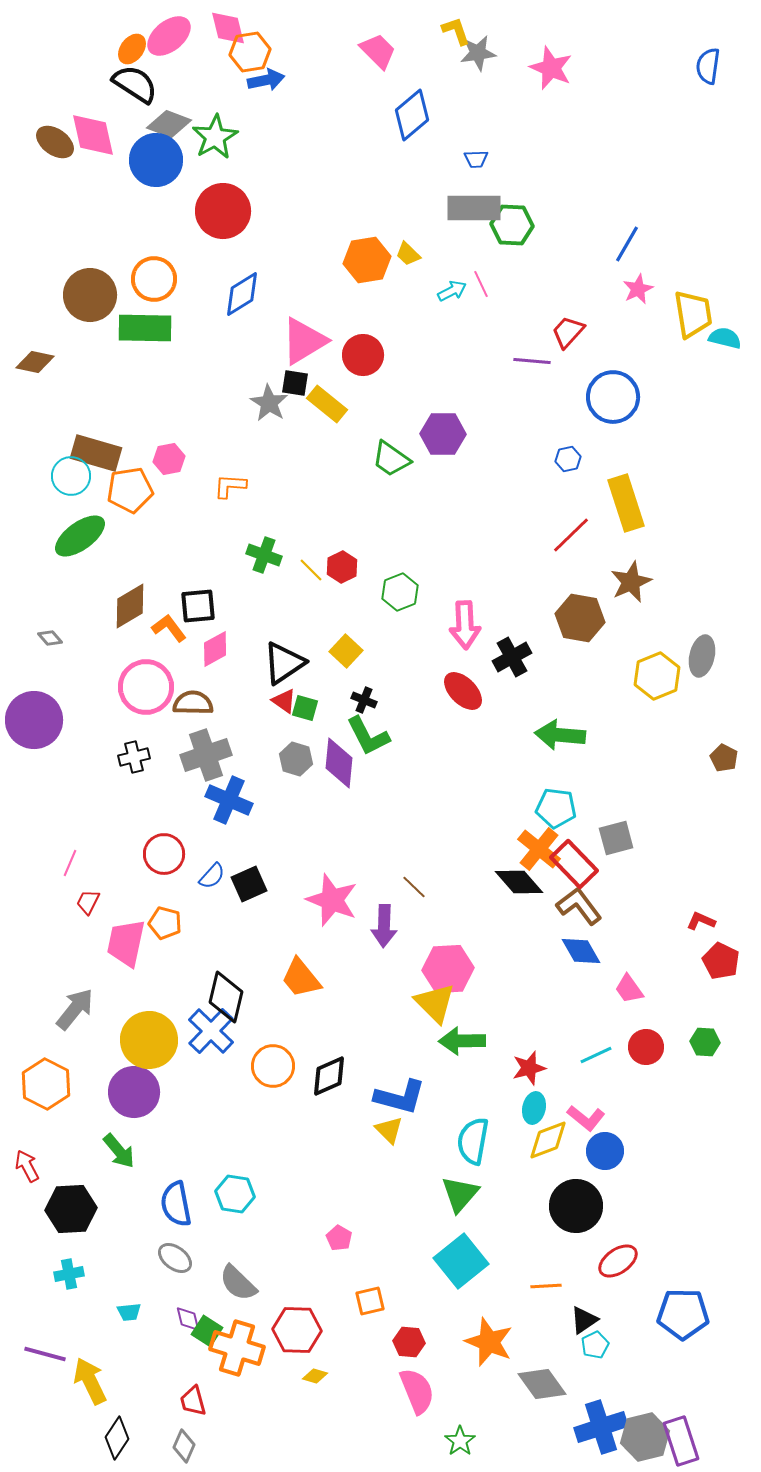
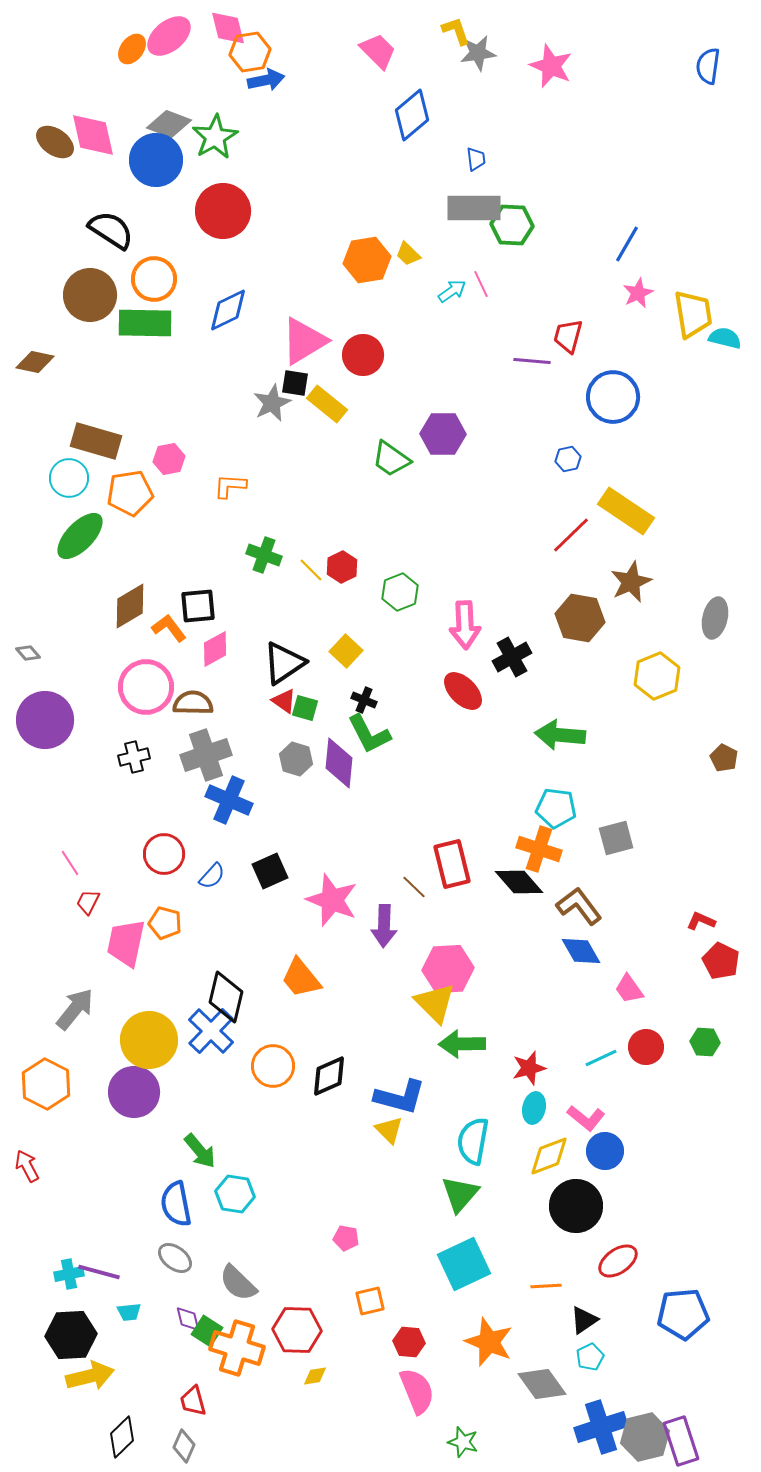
pink star at (551, 68): moved 2 px up
black semicircle at (135, 84): moved 24 px left, 146 px down
blue trapezoid at (476, 159): rotated 95 degrees counterclockwise
pink star at (638, 289): moved 4 px down
cyan arrow at (452, 291): rotated 8 degrees counterclockwise
blue diamond at (242, 294): moved 14 px left, 16 px down; rotated 6 degrees clockwise
green rectangle at (145, 328): moved 5 px up
red trapezoid at (568, 332): moved 4 px down; rotated 27 degrees counterclockwise
gray star at (269, 403): moved 3 px right; rotated 15 degrees clockwise
brown rectangle at (96, 453): moved 12 px up
cyan circle at (71, 476): moved 2 px left, 2 px down
orange pentagon at (130, 490): moved 3 px down
yellow rectangle at (626, 503): moved 8 px down; rotated 38 degrees counterclockwise
green ellipse at (80, 536): rotated 10 degrees counterclockwise
gray diamond at (50, 638): moved 22 px left, 15 px down
gray ellipse at (702, 656): moved 13 px right, 38 px up
purple circle at (34, 720): moved 11 px right
green L-shape at (368, 736): moved 1 px right, 2 px up
orange cross at (539, 849): rotated 21 degrees counterclockwise
pink line at (70, 863): rotated 56 degrees counterclockwise
red rectangle at (574, 864): moved 122 px left; rotated 30 degrees clockwise
black square at (249, 884): moved 21 px right, 13 px up
green arrow at (462, 1041): moved 3 px down
cyan line at (596, 1055): moved 5 px right, 3 px down
yellow diamond at (548, 1140): moved 1 px right, 16 px down
green arrow at (119, 1151): moved 81 px right
black hexagon at (71, 1209): moved 126 px down
pink pentagon at (339, 1238): moved 7 px right; rotated 20 degrees counterclockwise
cyan square at (461, 1261): moved 3 px right, 3 px down; rotated 14 degrees clockwise
blue pentagon at (683, 1314): rotated 6 degrees counterclockwise
cyan pentagon at (595, 1345): moved 5 px left, 12 px down
purple line at (45, 1354): moved 54 px right, 82 px up
yellow diamond at (315, 1376): rotated 25 degrees counterclockwise
yellow arrow at (90, 1381): moved 5 px up; rotated 102 degrees clockwise
black diamond at (117, 1438): moved 5 px right, 1 px up; rotated 12 degrees clockwise
green star at (460, 1441): moved 3 px right, 1 px down; rotated 20 degrees counterclockwise
